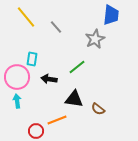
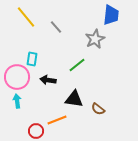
green line: moved 2 px up
black arrow: moved 1 px left, 1 px down
